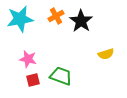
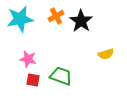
red square: rotated 24 degrees clockwise
